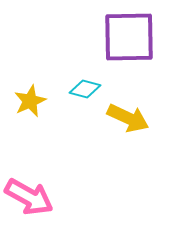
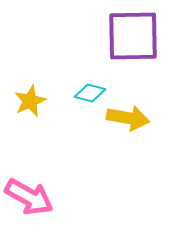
purple square: moved 4 px right, 1 px up
cyan diamond: moved 5 px right, 4 px down
yellow arrow: rotated 15 degrees counterclockwise
